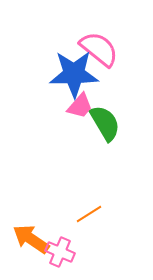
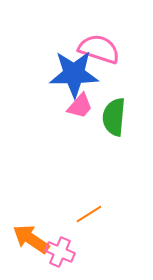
pink semicircle: rotated 21 degrees counterclockwise
green semicircle: moved 9 px right, 6 px up; rotated 144 degrees counterclockwise
